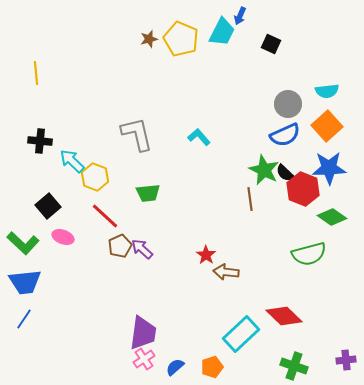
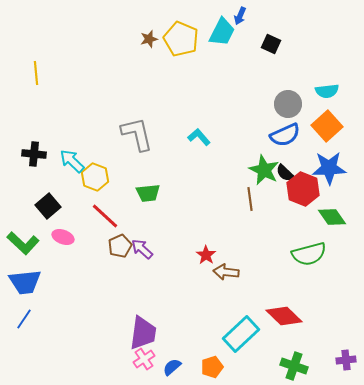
black cross at (40, 141): moved 6 px left, 13 px down
green diamond at (332, 217): rotated 20 degrees clockwise
blue semicircle at (175, 367): moved 3 px left
